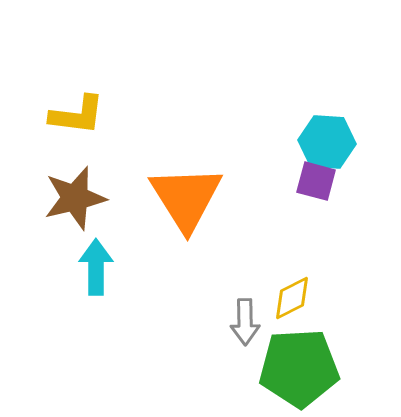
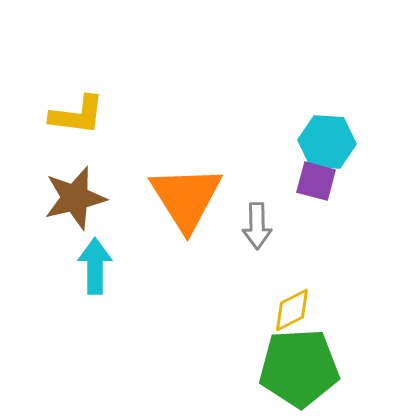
cyan arrow: moved 1 px left, 1 px up
yellow diamond: moved 12 px down
gray arrow: moved 12 px right, 96 px up
